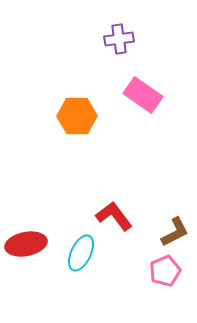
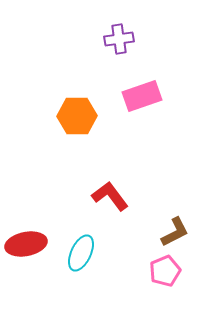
pink rectangle: moved 1 px left, 1 px down; rotated 54 degrees counterclockwise
red L-shape: moved 4 px left, 20 px up
